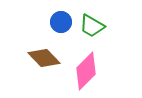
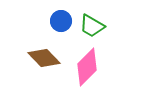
blue circle: moved 1 px up
pink diamond: moved 1 px right, 4 px up
